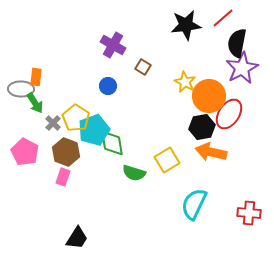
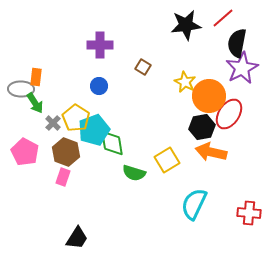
purple cross: moved 13 px left; rotated 30 degrees counterclockwise
blue circle: moved 9 px left
